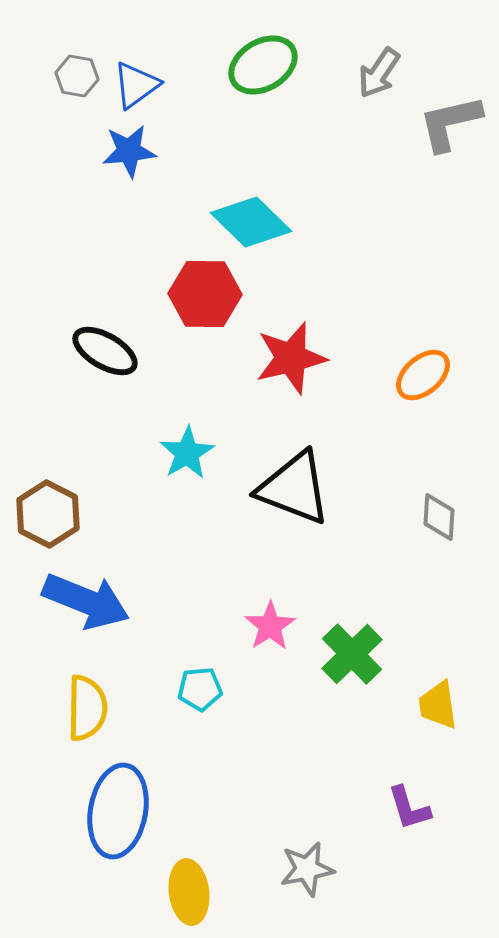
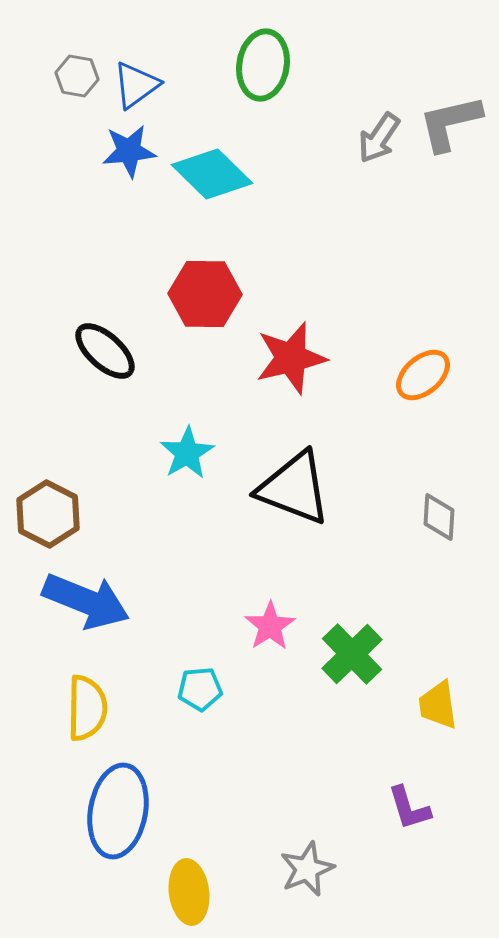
green ellipse: rotated 50 degrees counterclockwise
gray arrow: moved 65 px down
cyan diamond: moved 39 px left, 48 px up
black ellipse: rotated 12 degrees clockwise
gray star: rotated 12 degrees counterclockwise
